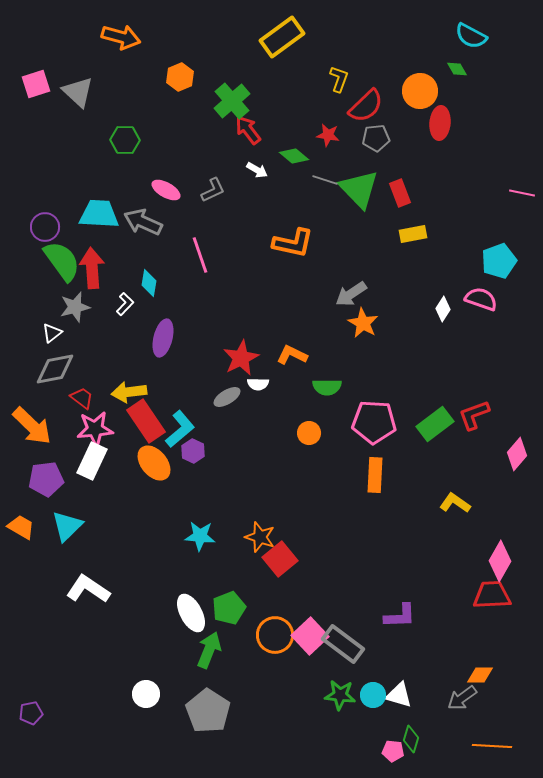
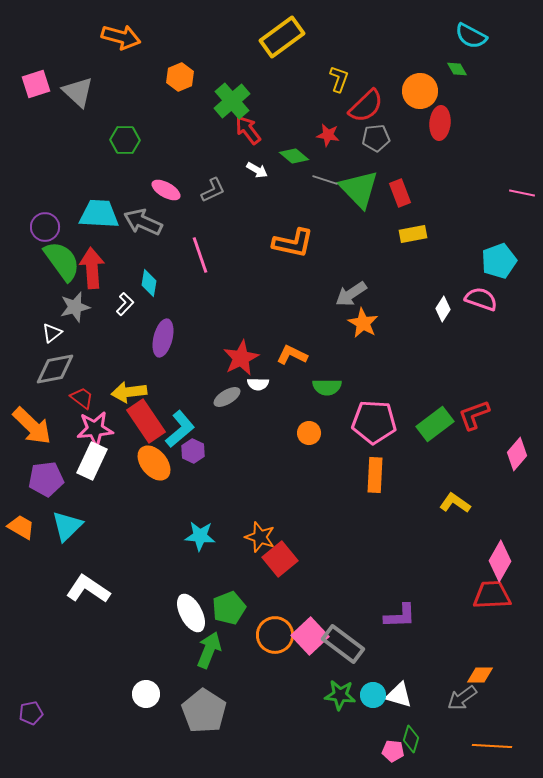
gray pentagon at (208, 711): moved 4 px left
